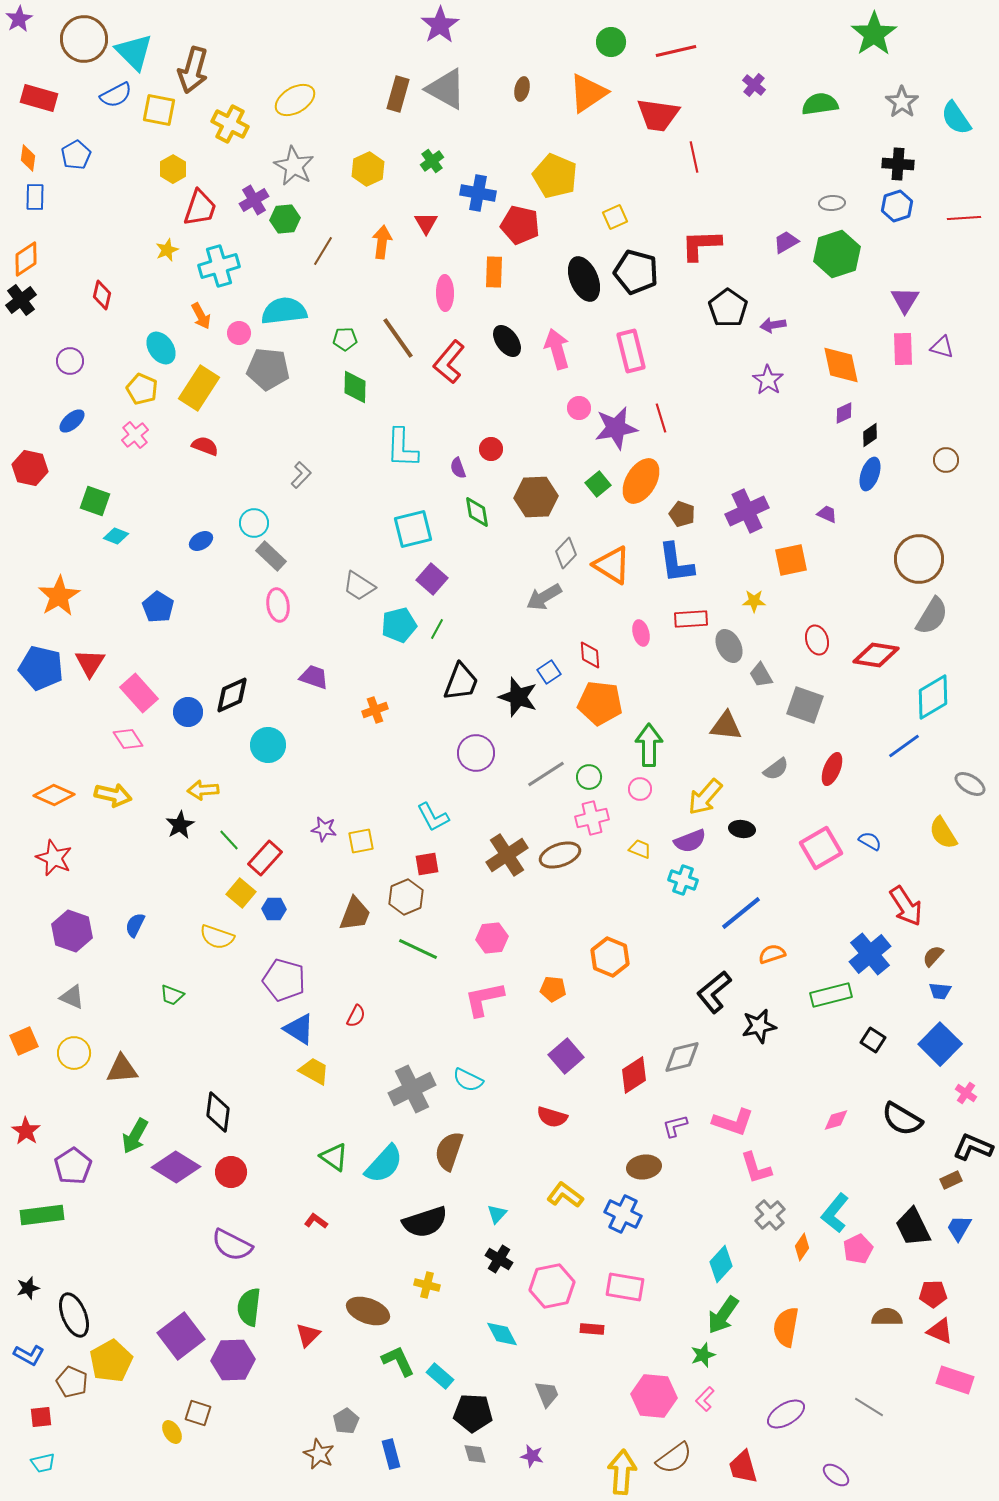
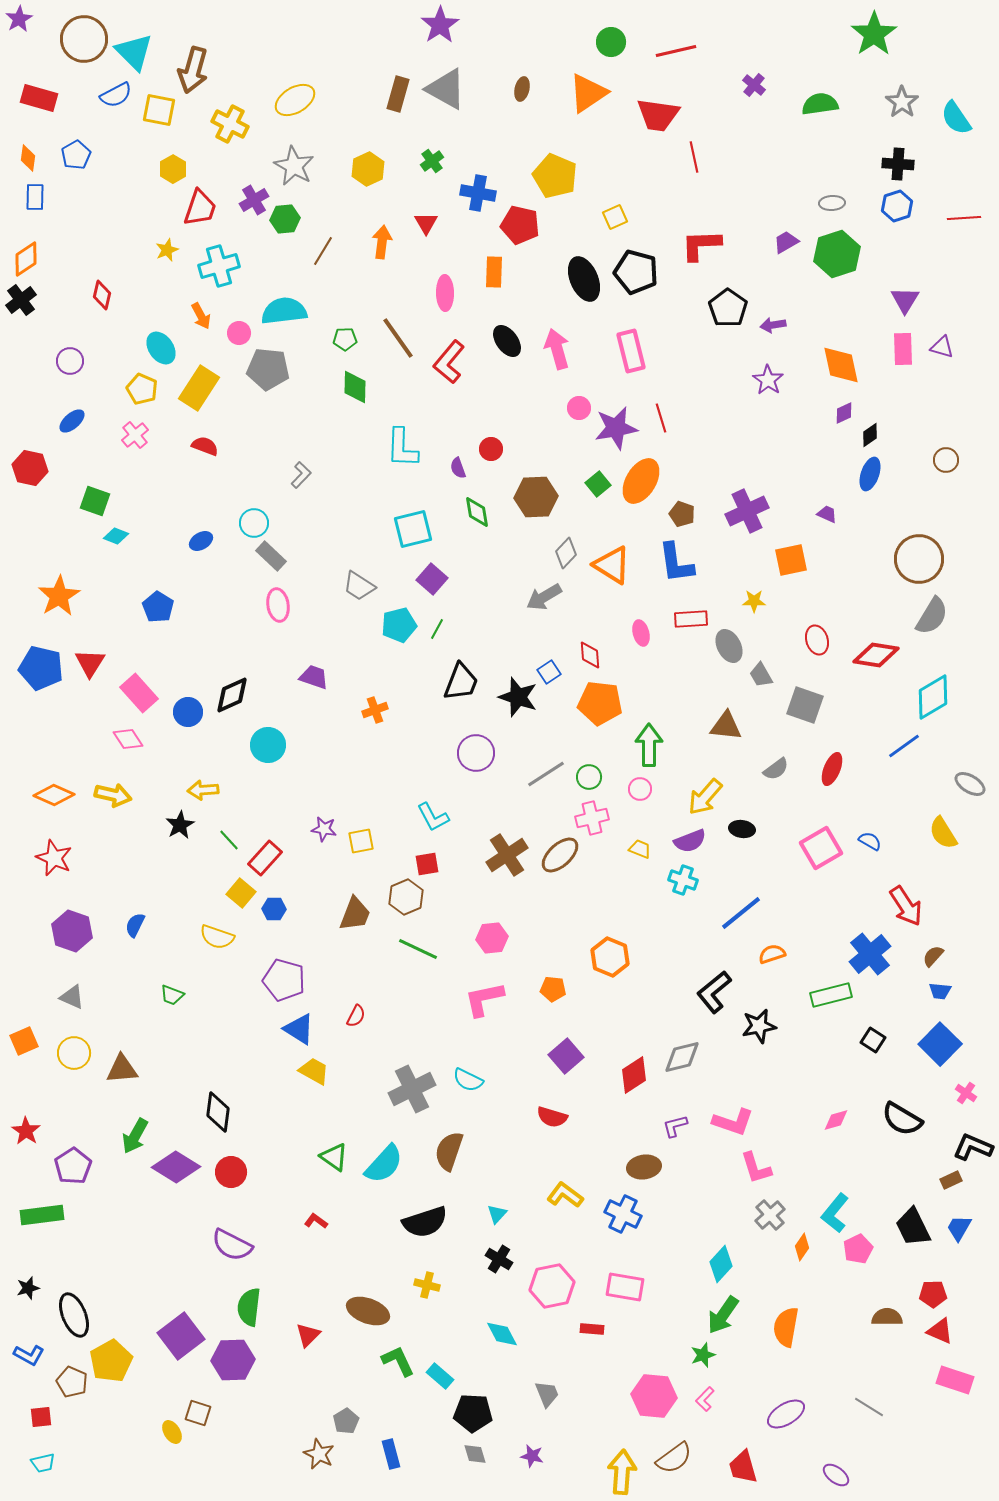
brown ellipse at (560, 855): rotated 24 degrees counterclockwise
